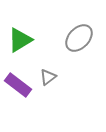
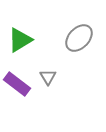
gray triangle: rotated 24 degrees counterclockwise
purple rectangle: moved 1 px left, 1 px up
